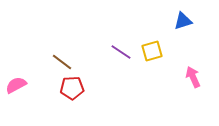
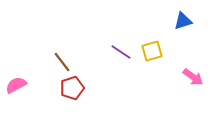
brown line: rotated 15 degrees clockwise
pink arrow: rotated 150 degrees clockwise
red pentagon: rotated 15 degrees counterclockwise
